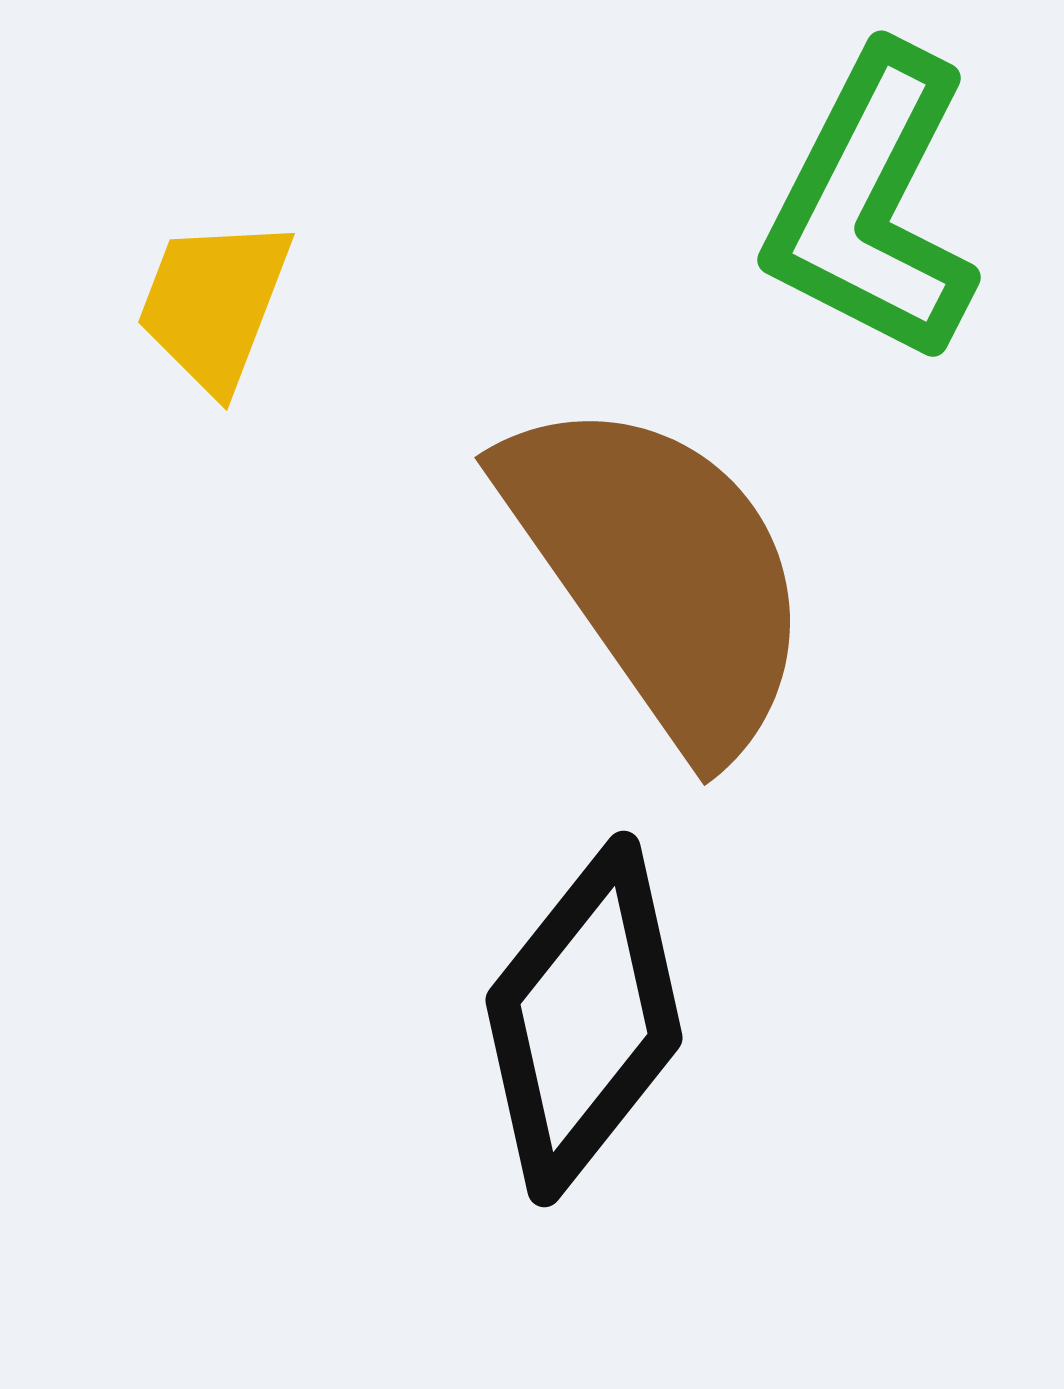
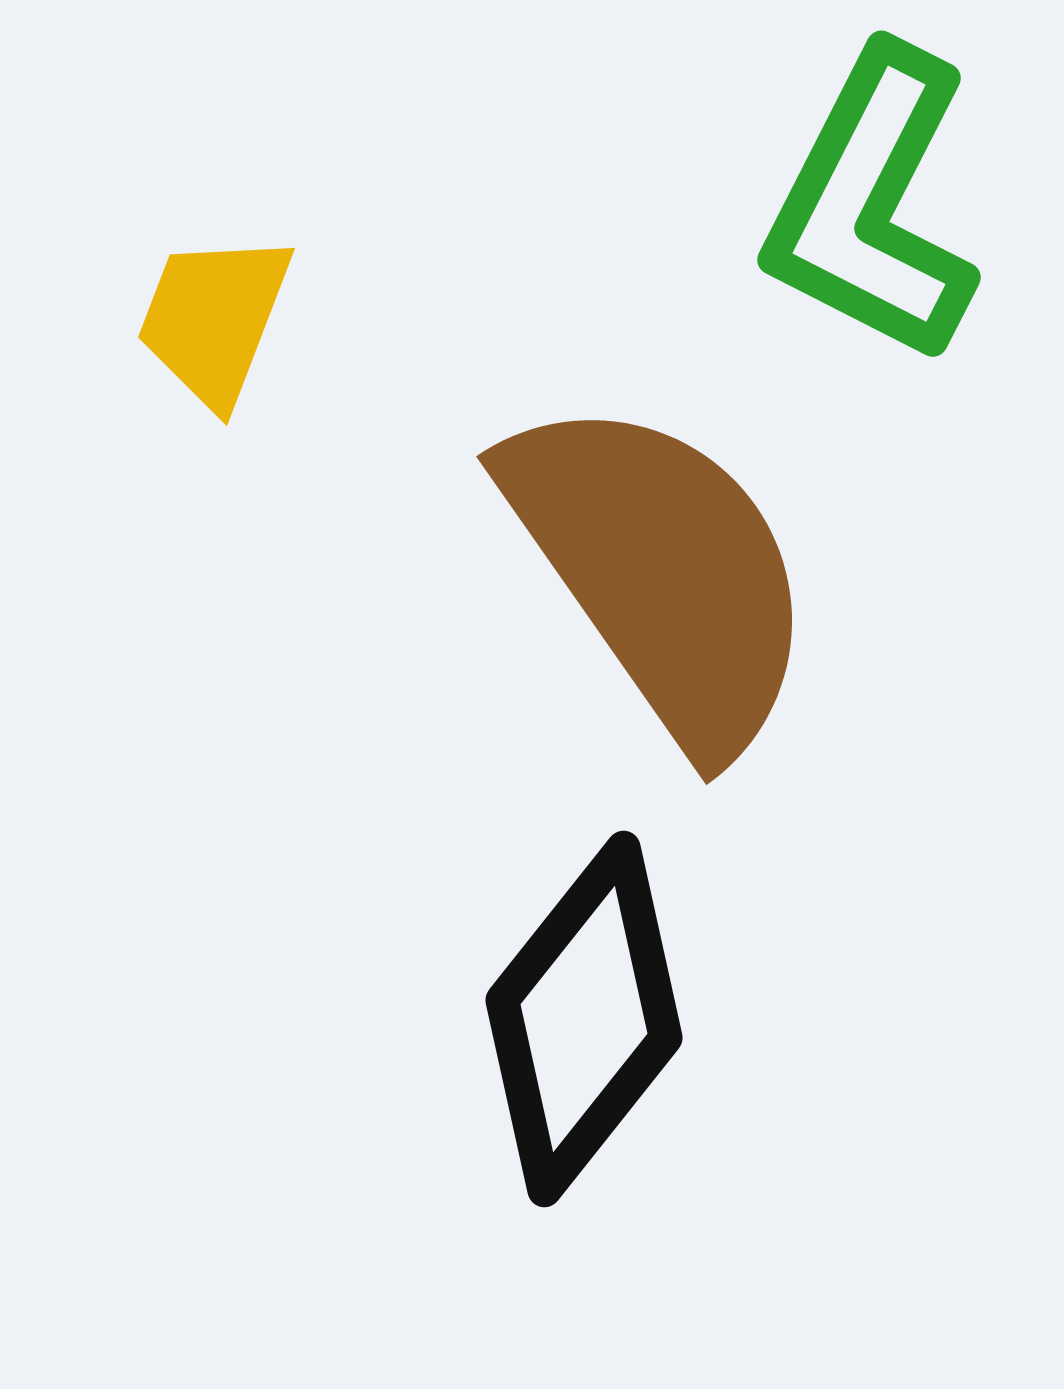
yellow trapezoid: moved 15 px down
brown semicircle: moved 2 px right, 1 px up
